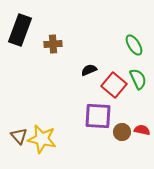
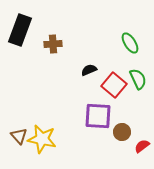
green ellipse: moved 4 px left, 2 px up
red semicircle: moved 16 px down; rotated 49 degrees counterclockwise
